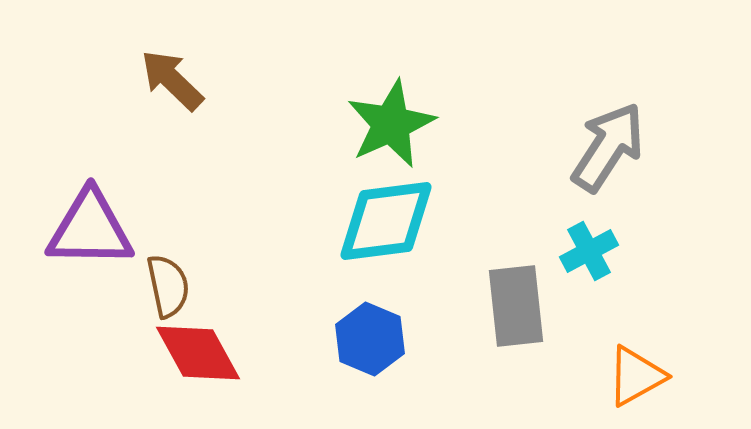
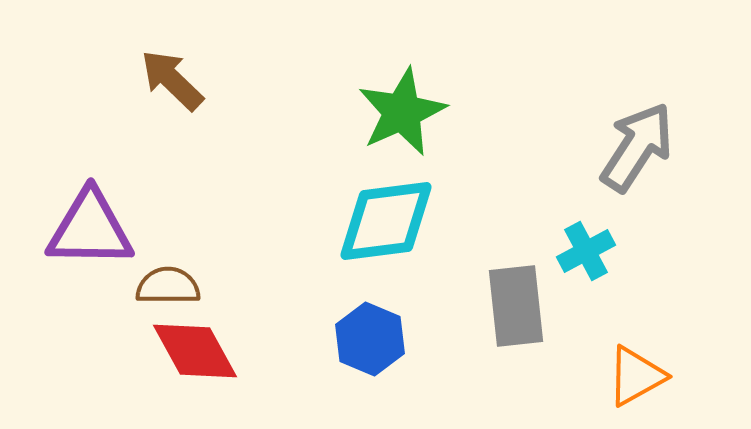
green star: moved 11 px right, 12 px up
gray arrow: moved 29 px right
cyan cross: moved 3 px left
brown semicircle: rotated 78 degrees counterclockwise
red diamond: moved 3 px left, 2 px up
